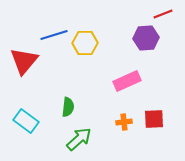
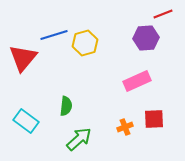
yellow hexagon: rotated 15 degrees counterclockwise
red triangle: moved 1 px left, 3 px up
pink rectangle: moved 10 px right
green semicircle: moved 2 px left, 1 px up
orange cross: moved 1 px right, 5 px down; rotated 14 degrees counterclockwise
